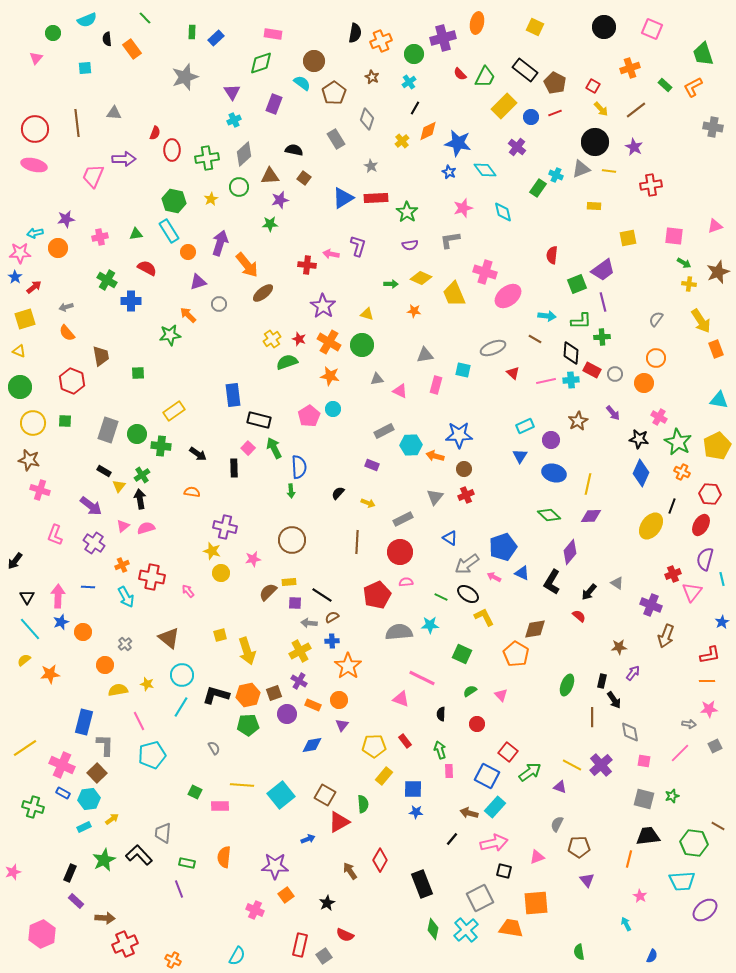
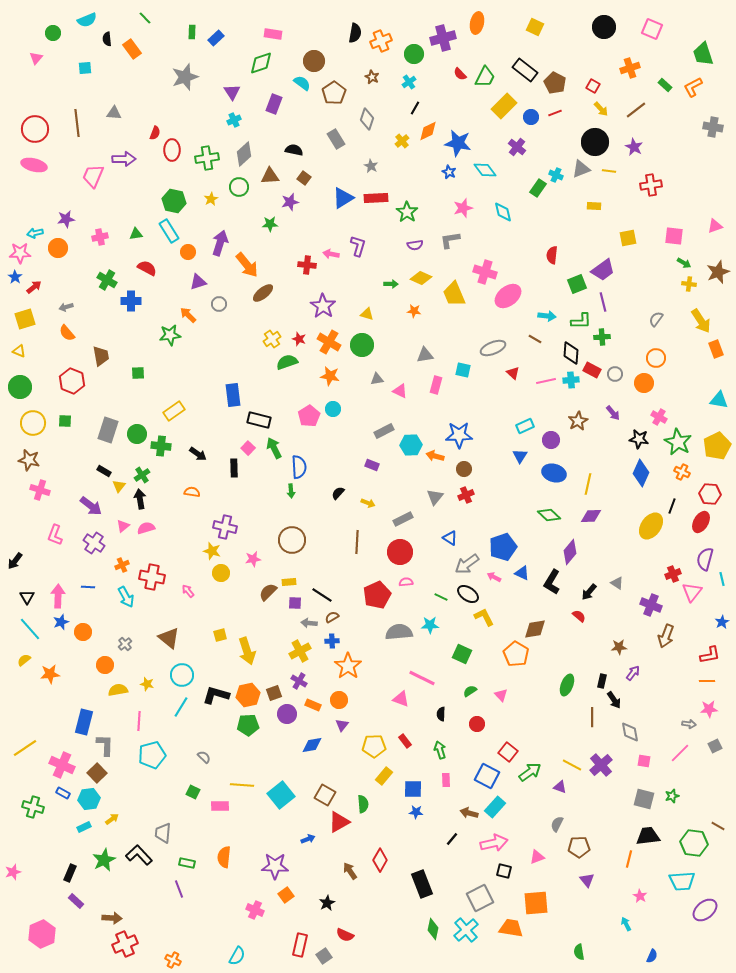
purple star at (280, 200): moved 10 px right, 2 px down
purple semicircle at (410, 245): moved 5 px right
red ellipse at (701, 525): moved 3 px up
pink line at (139, 721): rotated 30 degrees clockwise
gray semicircle at (214, 748): moved 10 px left, 9 px down; rotated 16 degrees counterclockwise
pink rectangle at (449, 771): moved 3 px left, 9 px down
green square at (195, 792): moved 2 px left
brown arrow at (105, 918): moved 7 px right
